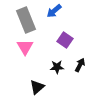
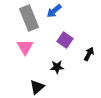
gray rectangle: moved 3 px right, 2 px up
black arrow: moved 9 px right, 11 px up
